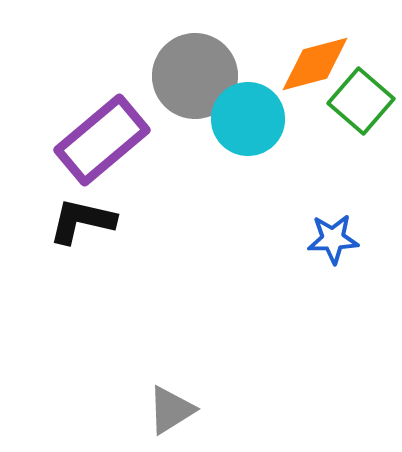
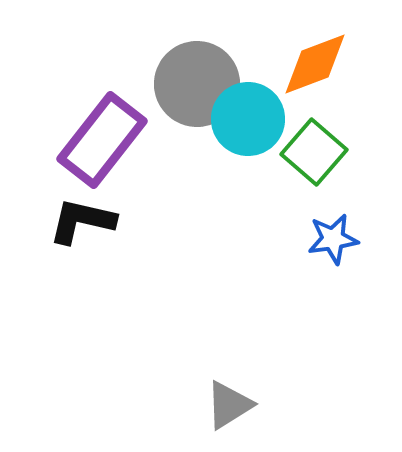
orange diamond: rotated 6 degrees counterclockwise
gray circle: moved 2 px right, 8 px down
green square: moved 47 px left, 51 px down
purple rectangle: rotated 12 degrees counterclockwise
blue star: rotated 6 degrees counterclockwise
gray triangle: moved 58 px right, 5 px up
